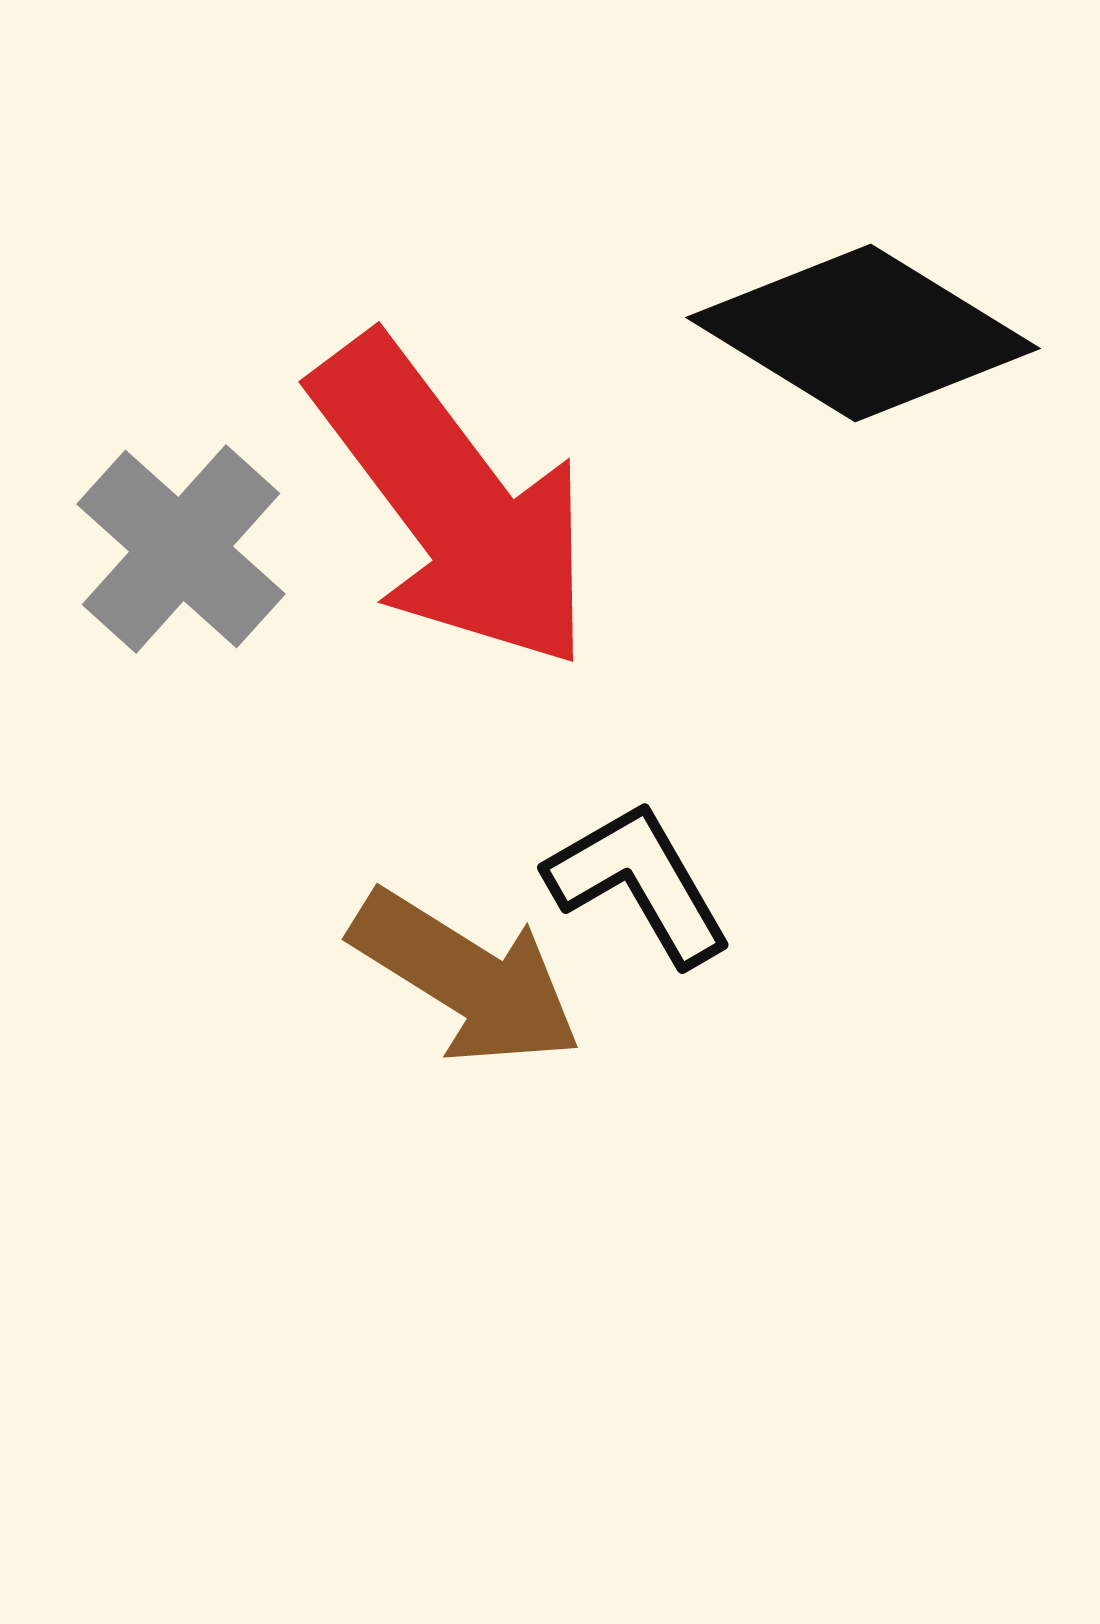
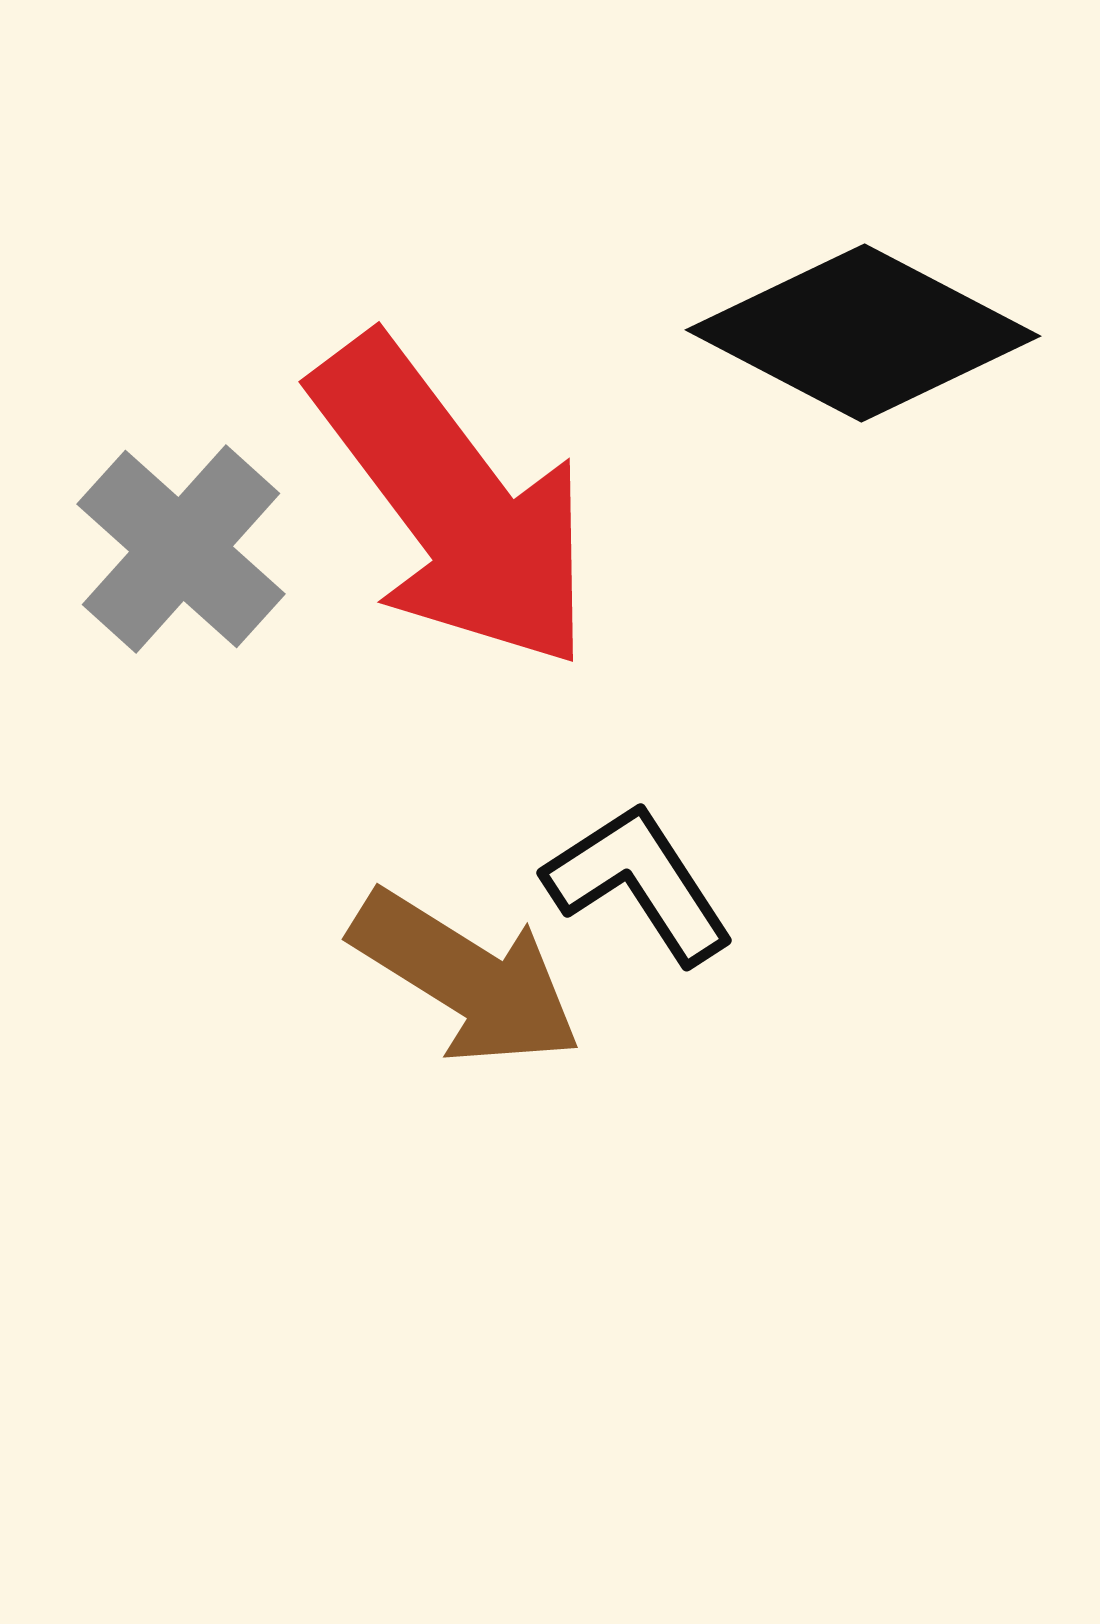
black diamond: rotated 4 degrees counterclockwise
black L-shape: rotated 3 degrees counterclockwise
